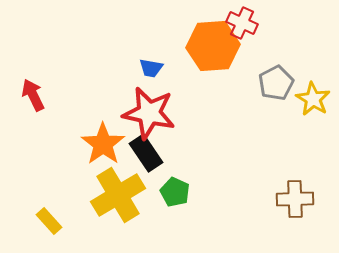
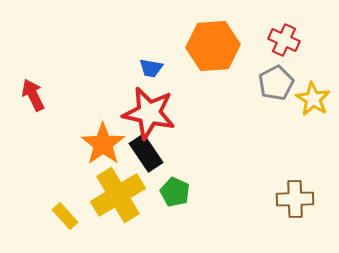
red cross: moved 42 px right, 17 px down
yellow rectangle: moved 16 px right, 5 px up
